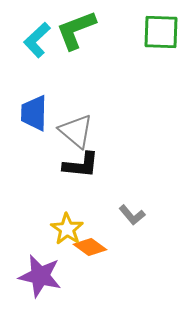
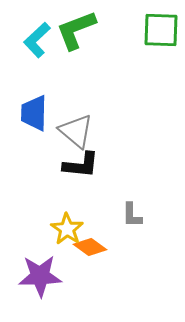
green square: moved 2 px up
gray L-shape: rotated 40 degrees clockwise
purple star: rotated 15 degrees counterclockwise
